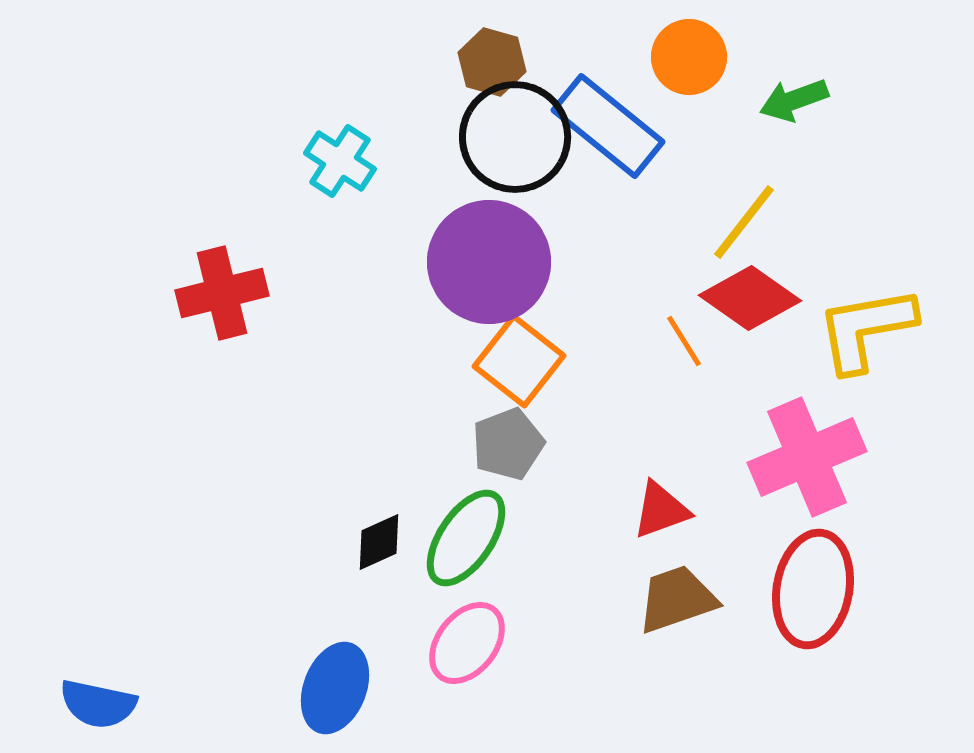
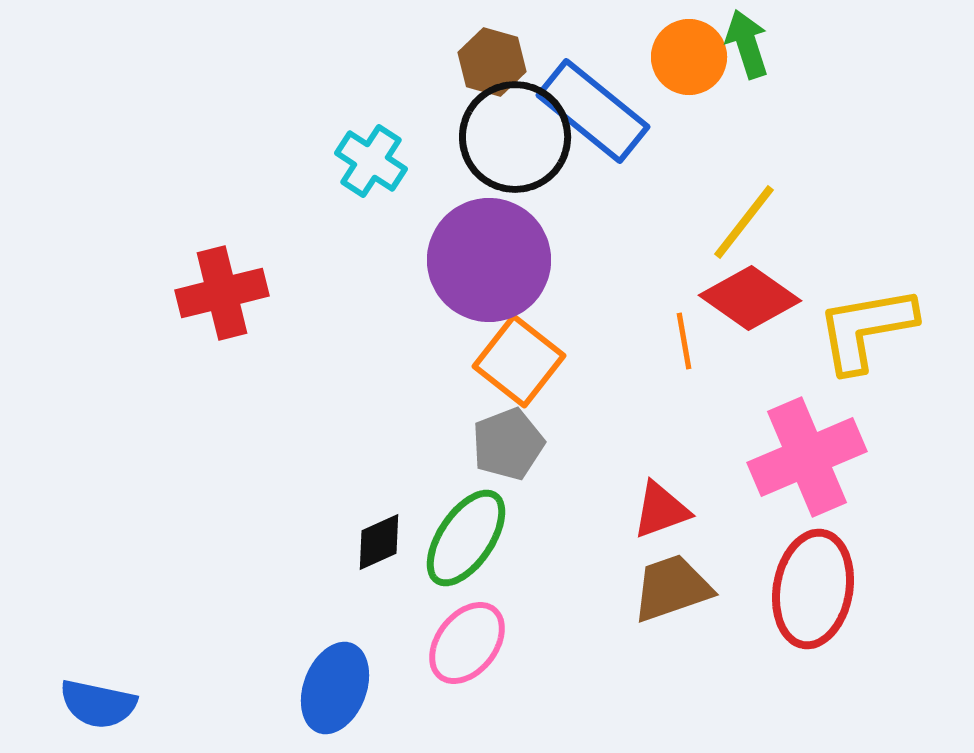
green arrow: moved 47 px left, 56 px up; rotated 92 degrees clockwise
blue rectangle: moved 15 px left, 15 px up
cyan cross: moved 31 px right
purple circle: moved 2 px up
orange line: rotated 22 degrees clockwise
brown trapezoid: moved 5 px left, 11 px up
